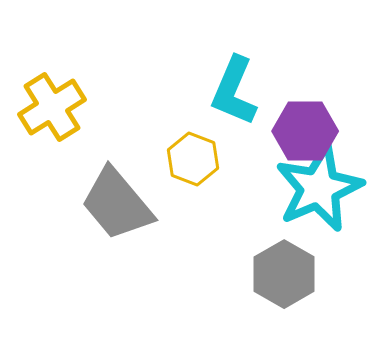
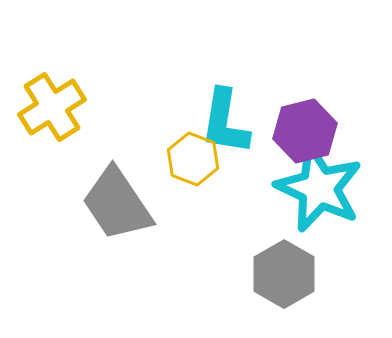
cyan L-shape: moved 9 px left, 31 px down; rotated 14 degrees counterclockwise
purple hexagon: rotated 14 degrees counterclockwise
cyan star: rotated 24 degrees counterclockwise
gray trapezoid: rotated 6 degrees clockwise
